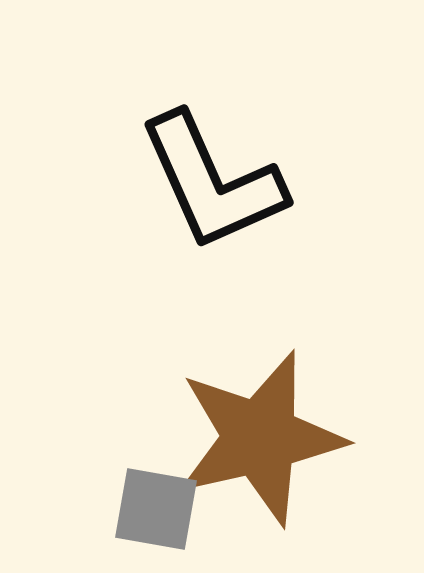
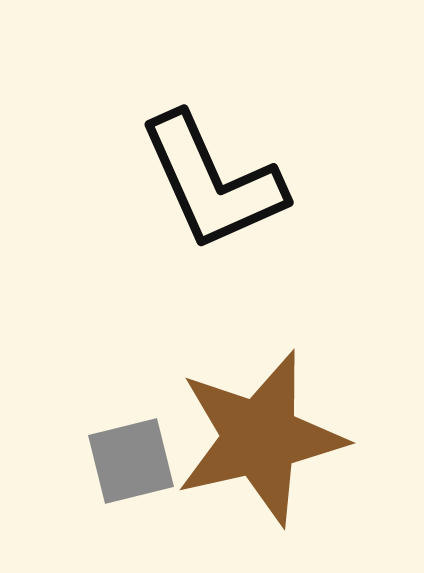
gray square: moved 25 px left, 48 px up; rotated 24 degrees counterclockwise
